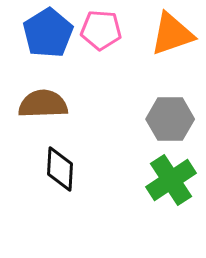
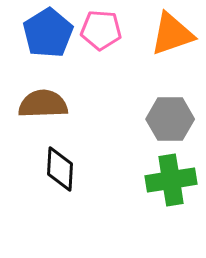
green cross: rotated 24 degrees clockwise
